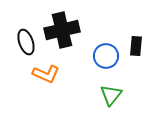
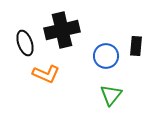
black ellipse: moved 1 px left, 1 px down
